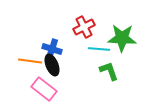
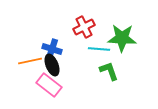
orange line: rotated 20 degrees counterclockwise
pink rectangle: moved 5 px right, 4 px up
